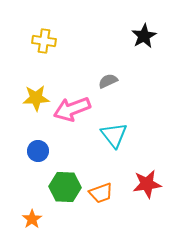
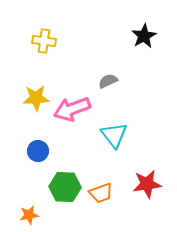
orange star: moved 3 px left, 4 px up; rotated 24 degrees clockwise
